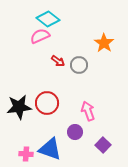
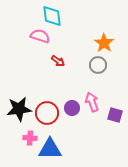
cyan diamond: moved 4 px right, 3 px up; rotated 45 degrees clockwise
pink semicircle: rotated 42 degrees clockwise
gray circle: moved 19 px right
red circle: moved 10 px down
black star: moved 2 px down
pink arrow: moved 4 px right, 9 px up
purple circle: moved 3 px left, 24 px up
purple square: moved 12 px right, 30 px up; rotated 28 degrees counterclockwise
blue triangle: rotated 20 degrees counterclockwise
pink cross: moved 4 px right, 16 px up
